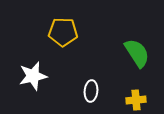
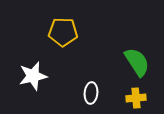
green semicircle: moved 9 px down
white ellipse: moved 2 px down
yellow cross: moved 2 px up
